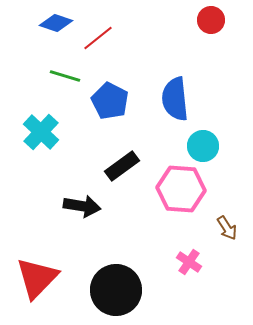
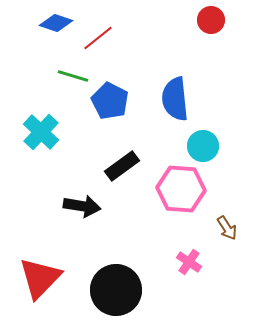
green line: moved 8 px right
red triangle: moved 3 px right
